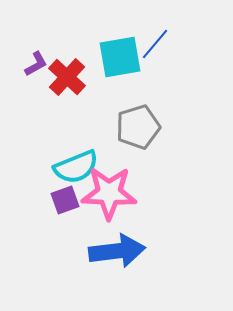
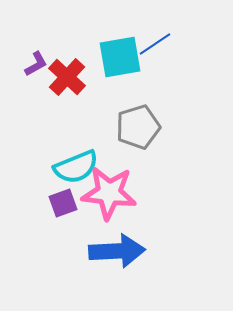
blue line: rotated 16 degrees clockwise
pink star: rotated 4 degrees clockwise
purple square: moved 2 px left, 3 px down
blue arrow: rotated 4 degrees clockwise
